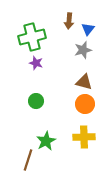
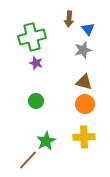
brown arrow: moved 2 px up
blue triangle: rotated 16 degrees counterclockwise
brown line: rotated 25 degrees clockwise
